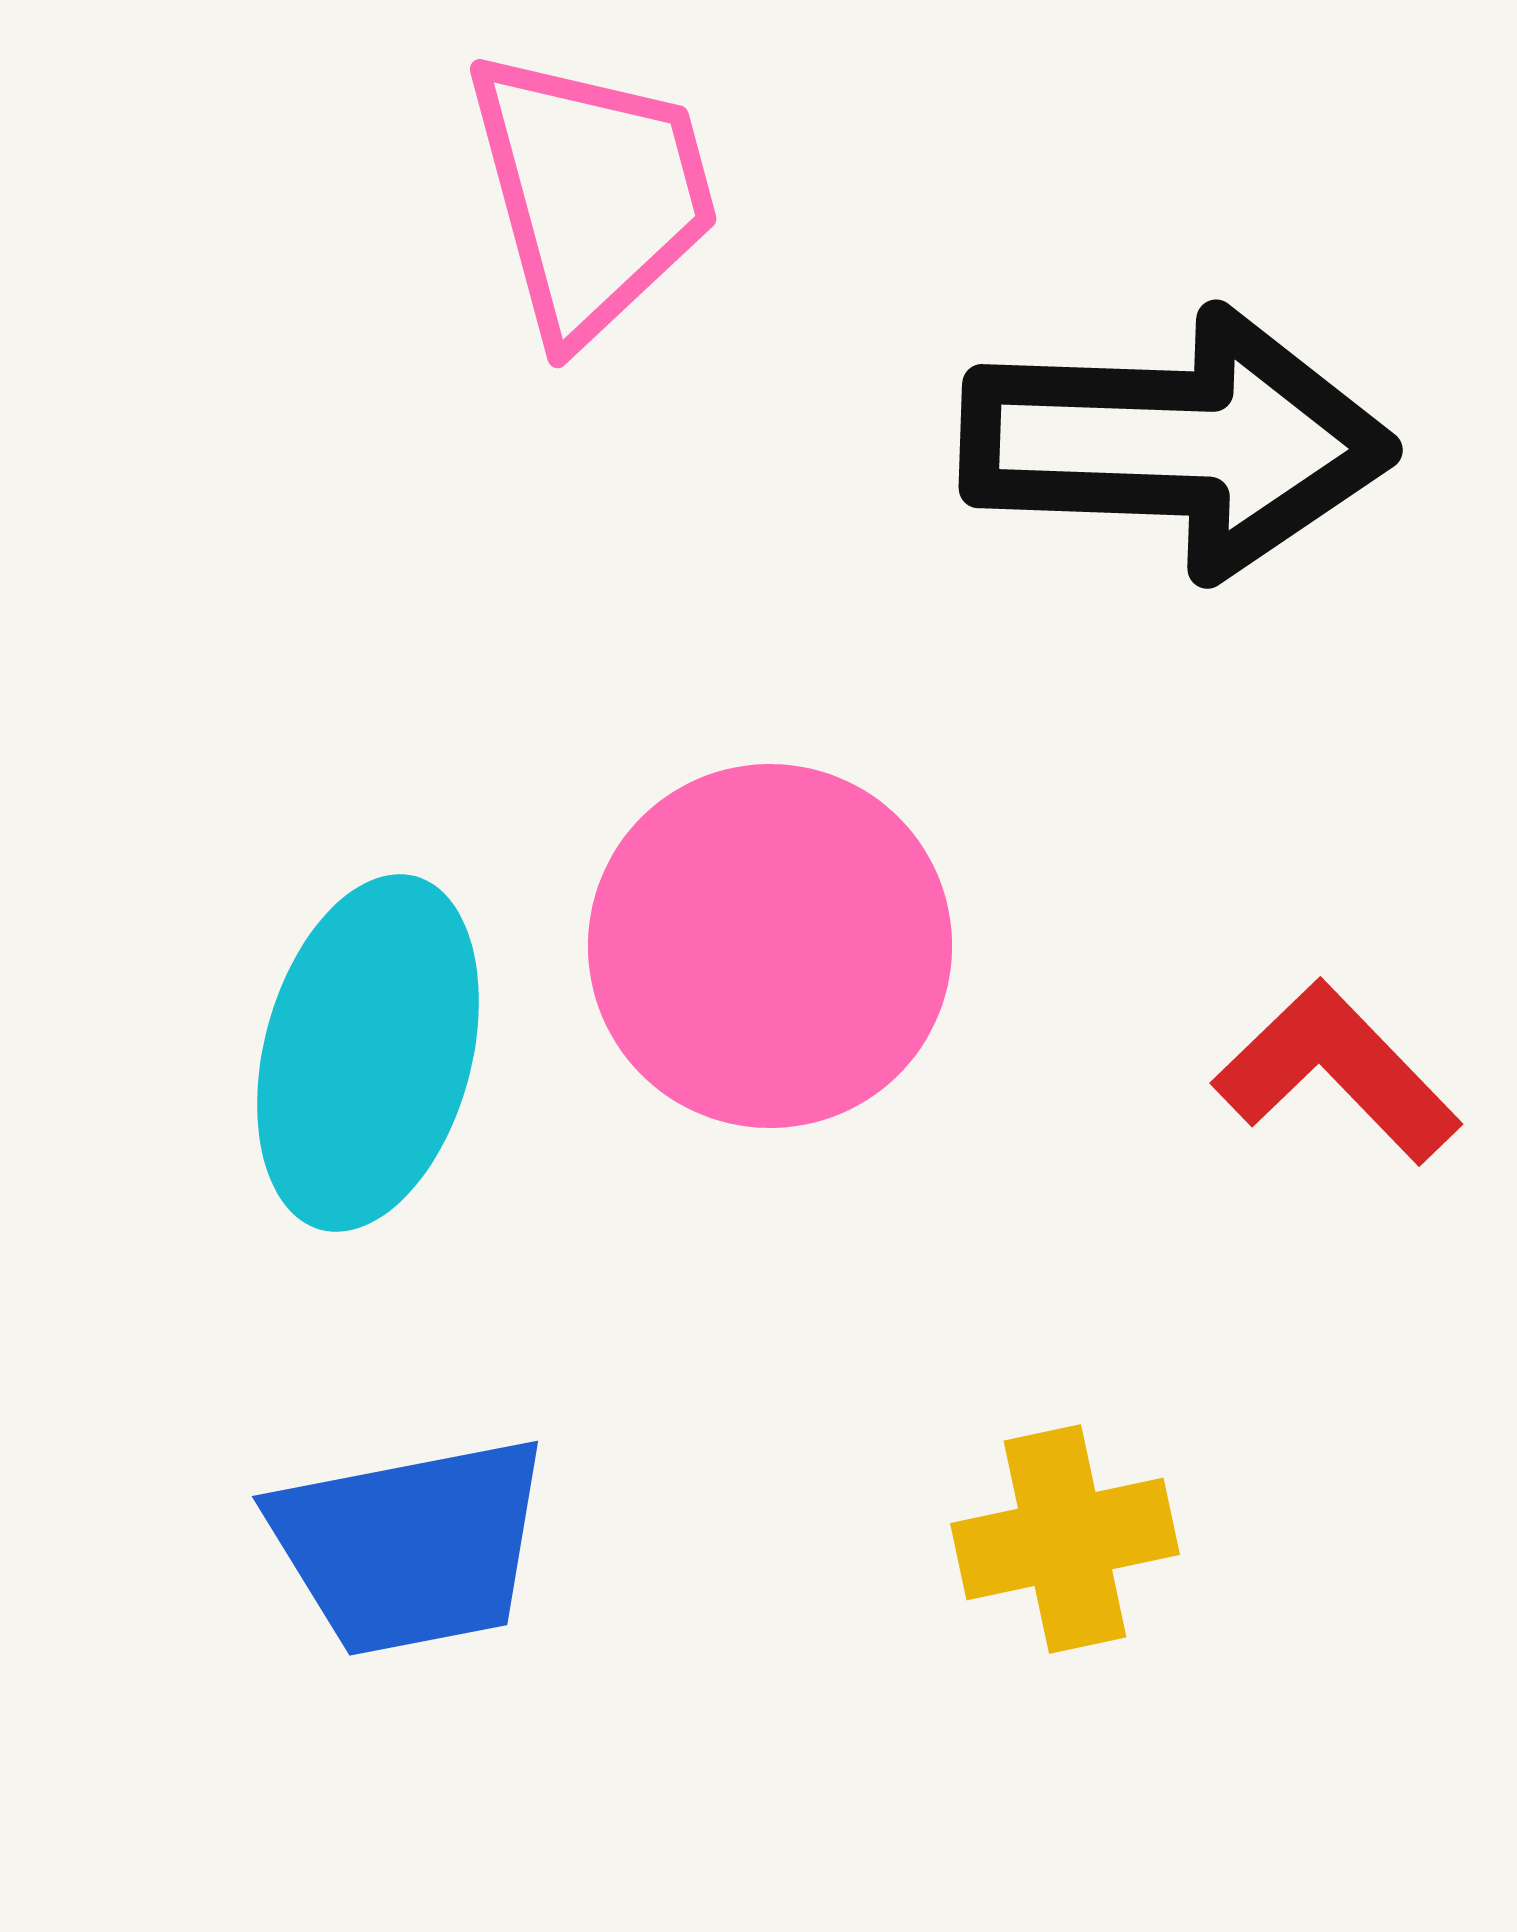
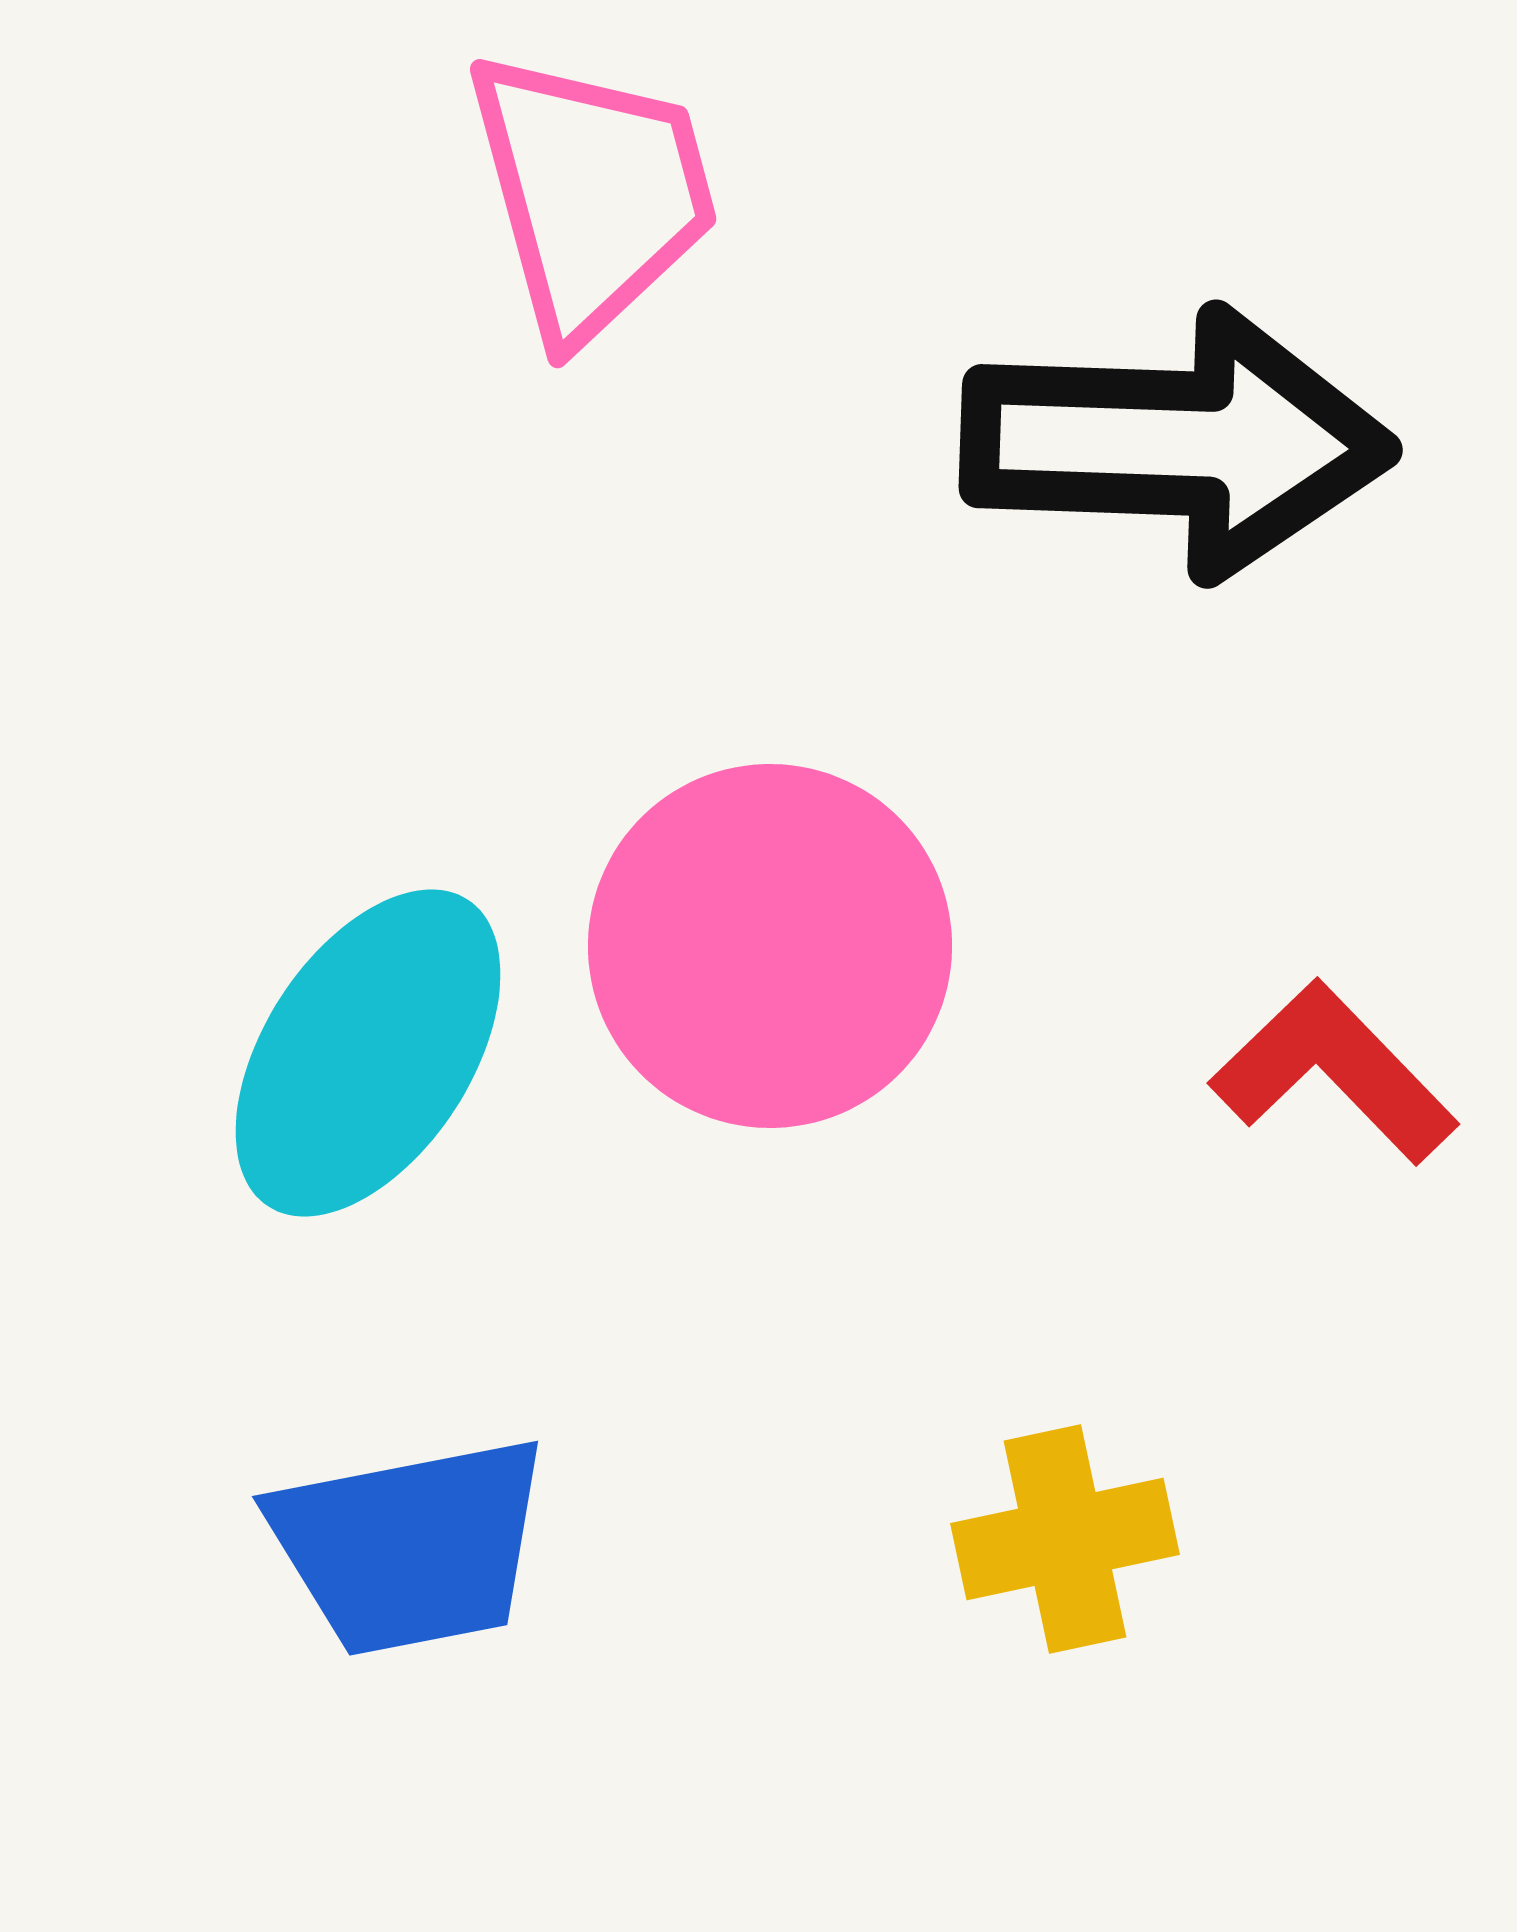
cyan ellipse: rotated 18 degrees clockwise
red L-shape: moved 3 px left
